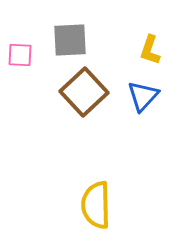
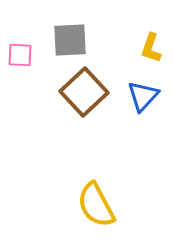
yellow L-shape: moved 1 px right, 2 px up
yellow semicircle: rotated 27 degrees counterclockwise
